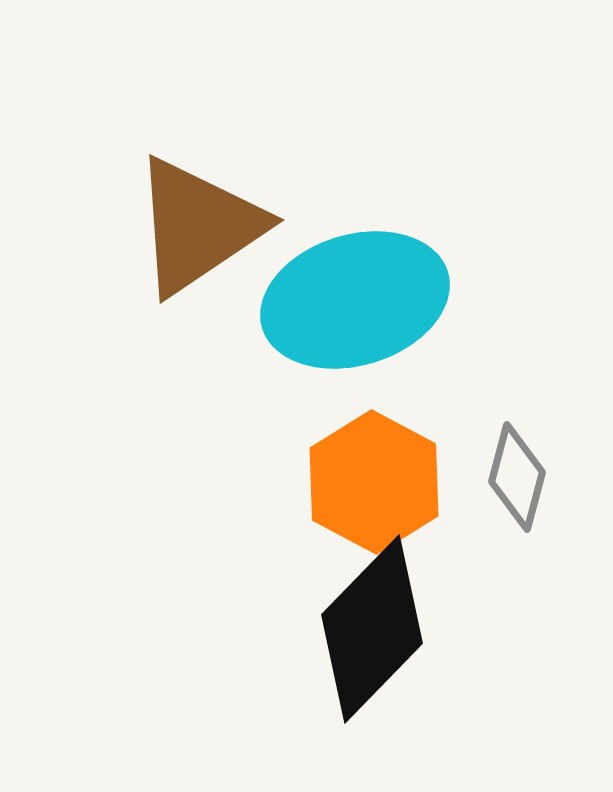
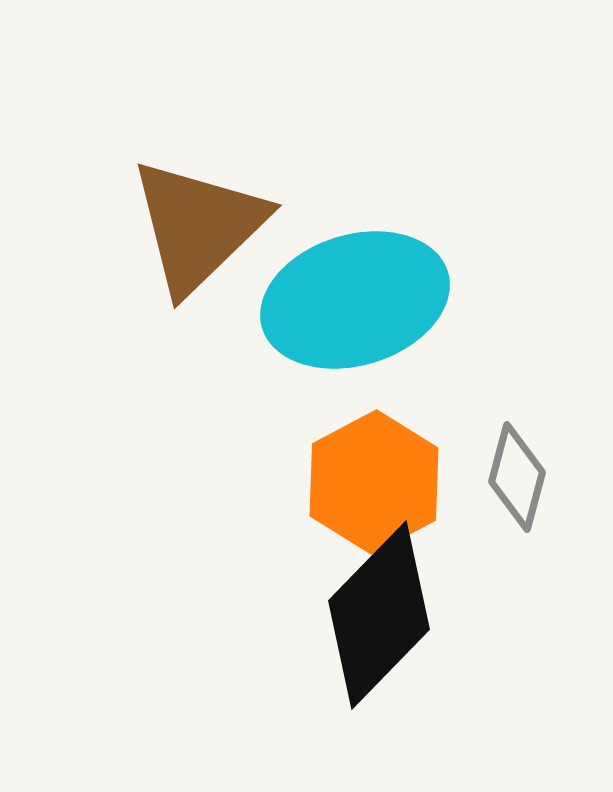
brown triangle: rotated 10 degrees counterclockwise
orange hexagon: rotated 4 degrees clockwise
black diamond: moved 7 px right, 14 px up
